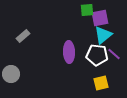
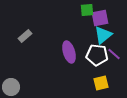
gray rectangle: moved 2 px right
purple ellipse: rotated 15 degrees counterclockwise
gray circle: moved 13 px down
